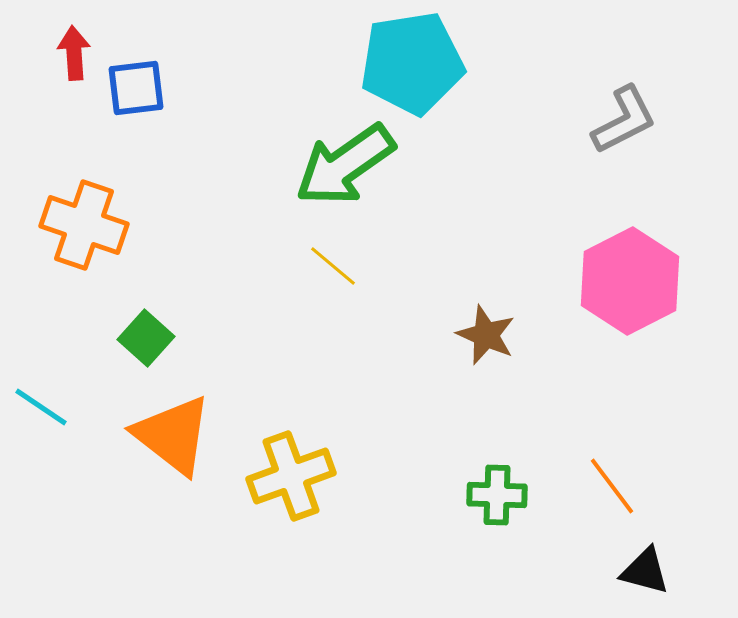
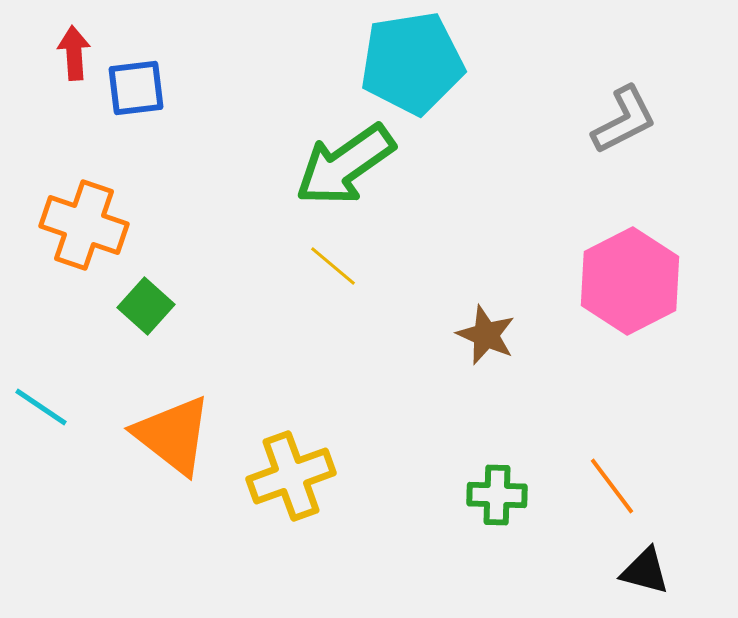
green square: moved 32 px up
